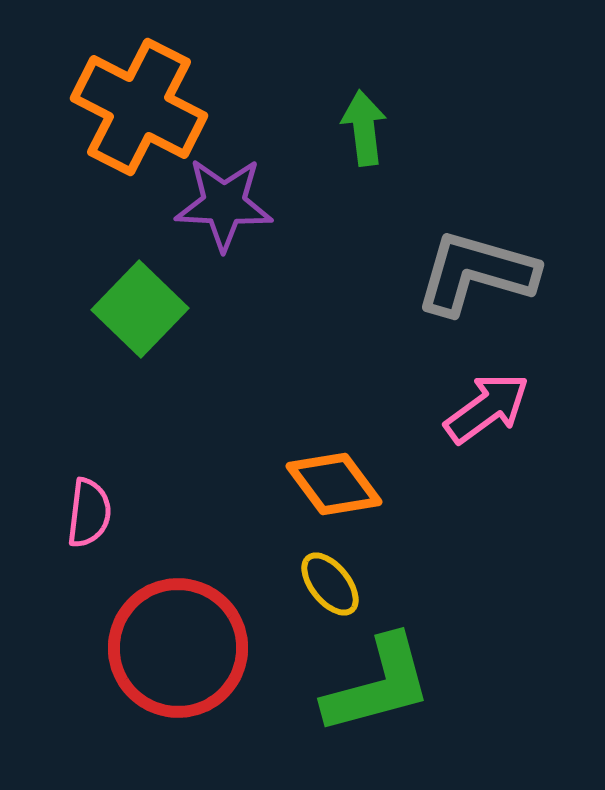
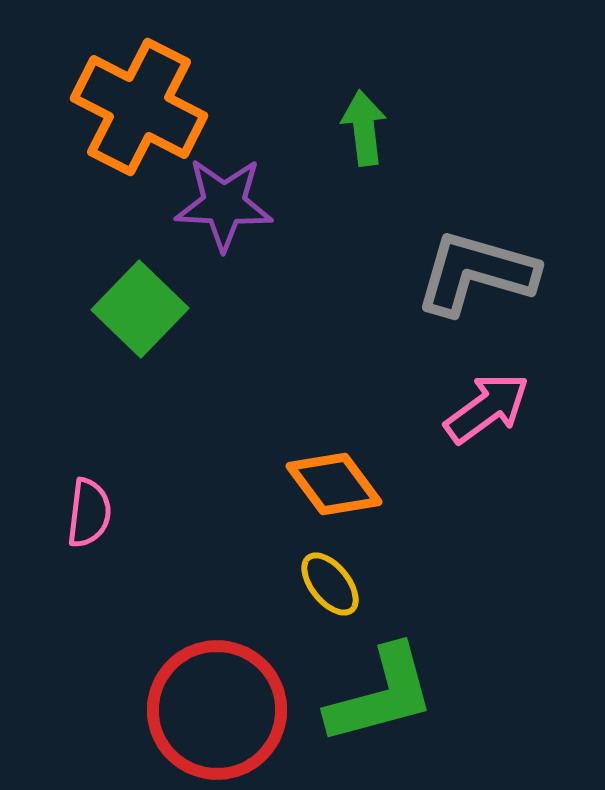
red circle: moved 39 px right, 62 px down
green L-shape: moved 3 px right, 10 px down
